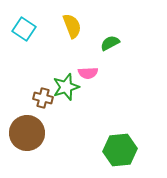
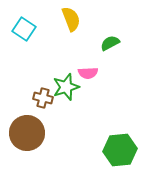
yellow semicircle: moved 1 px left, 7 px up
